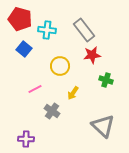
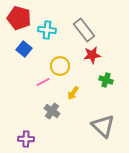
red pentagon: moved 1 px left, 1 px up
pink line: moved 8 px right, 7 px up
